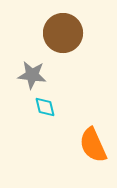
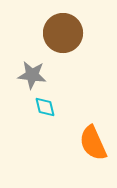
orange semicircle: moved 2 px up
